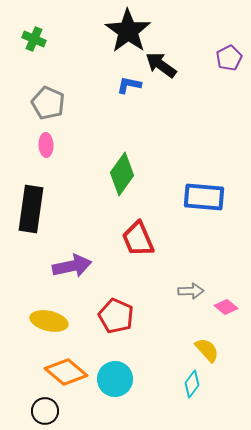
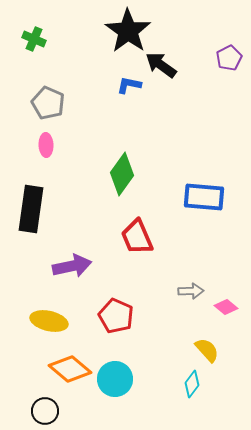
red trapezoid: moved 1 px left, 2 px up
orange diamond: moved 4 px right, 3 px up
